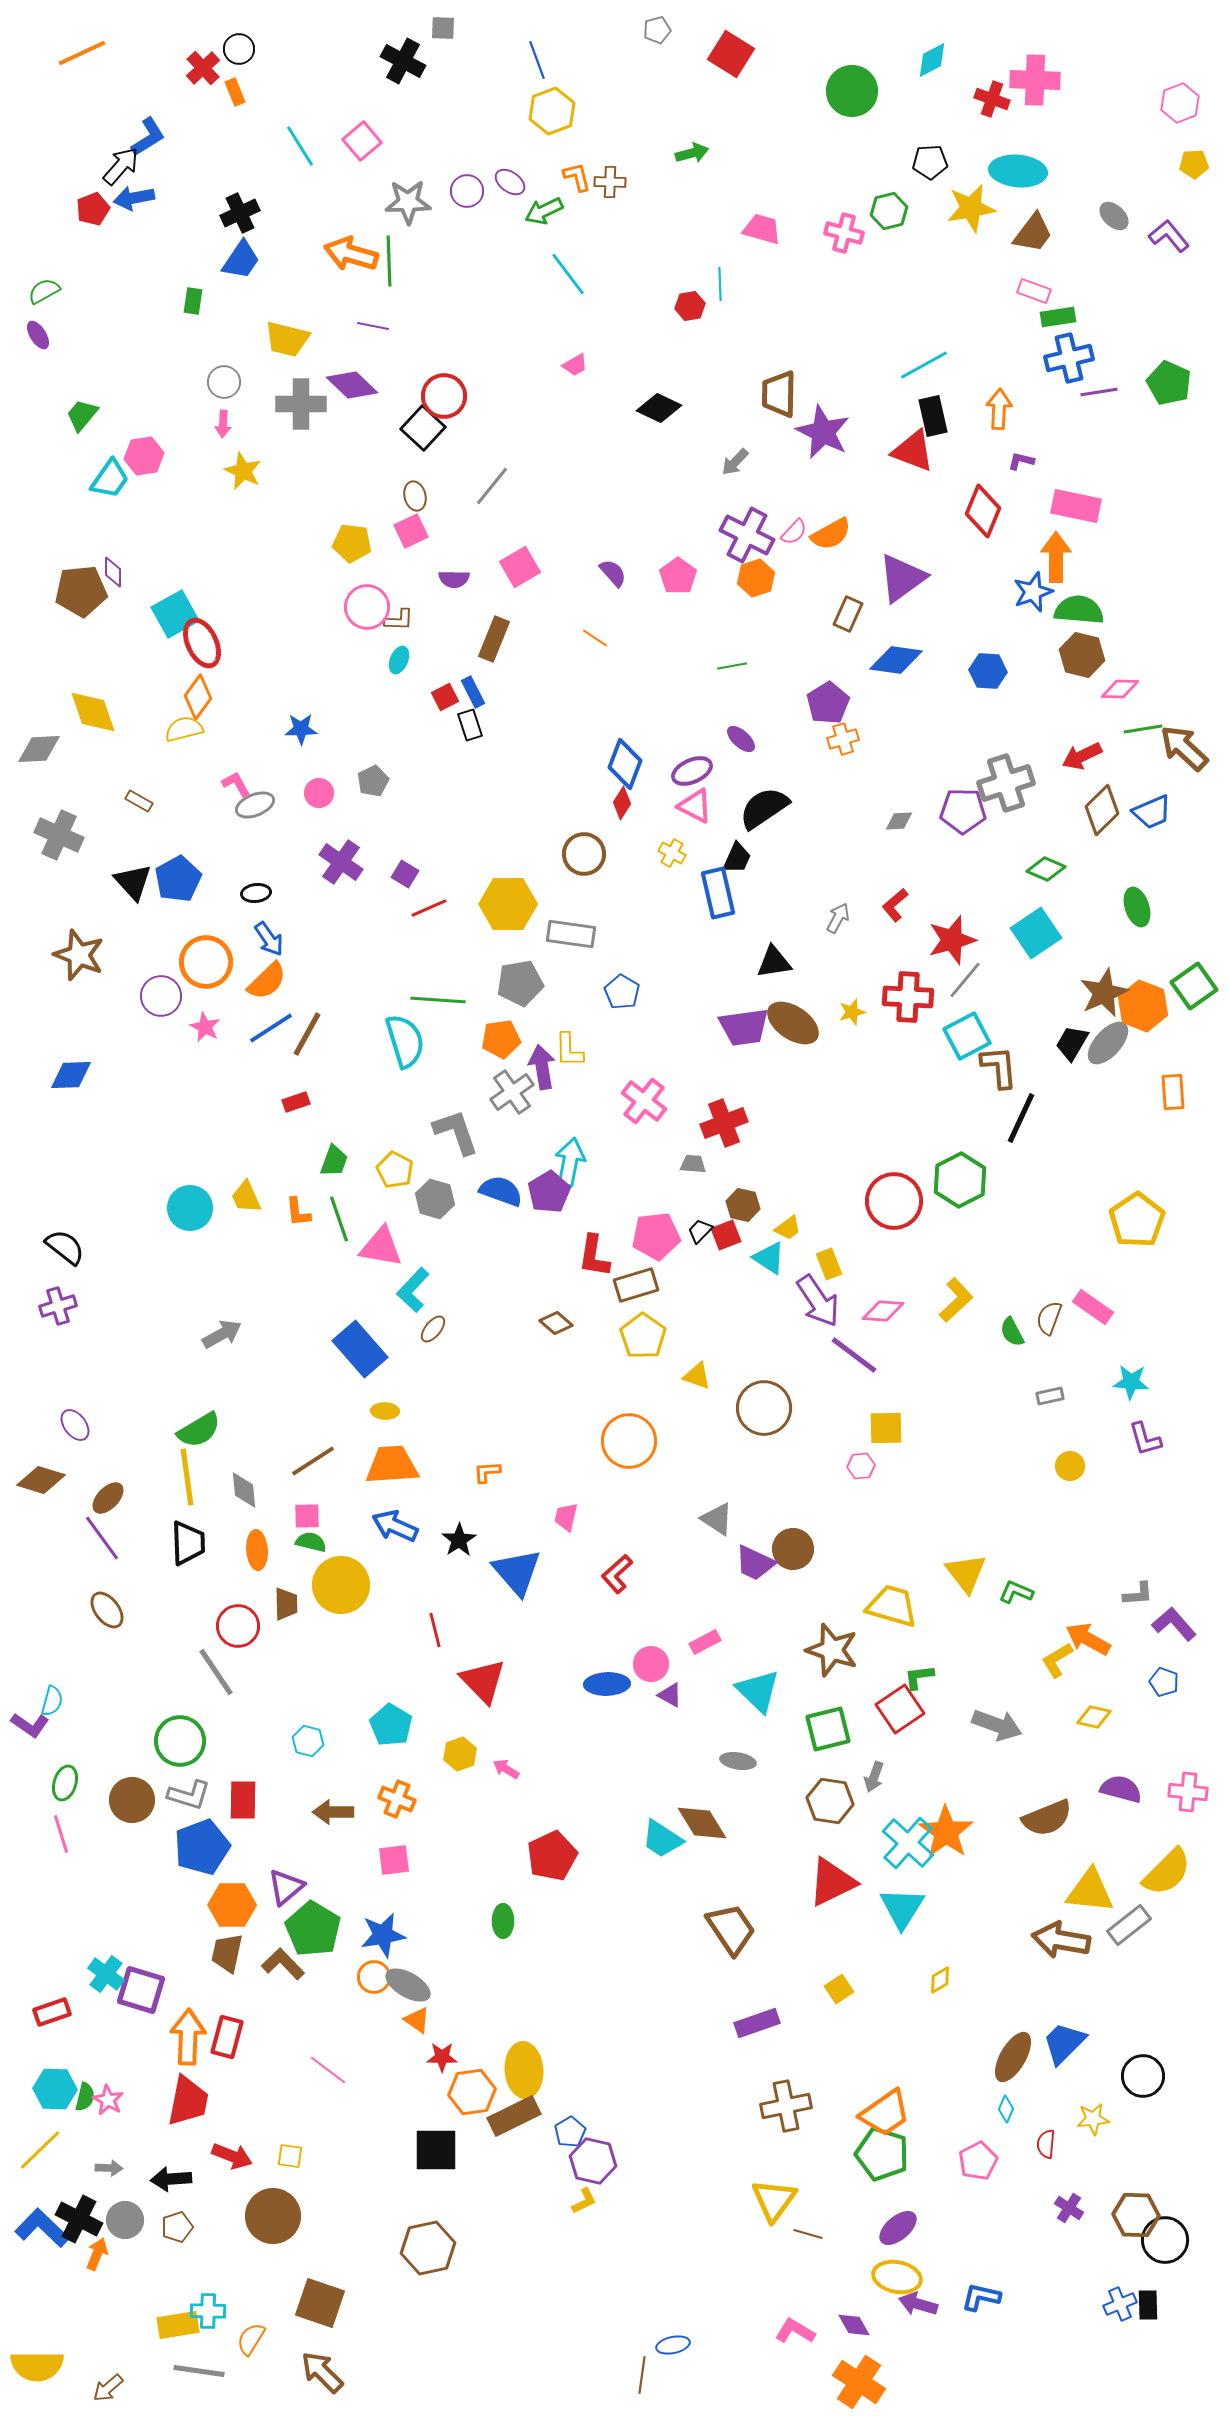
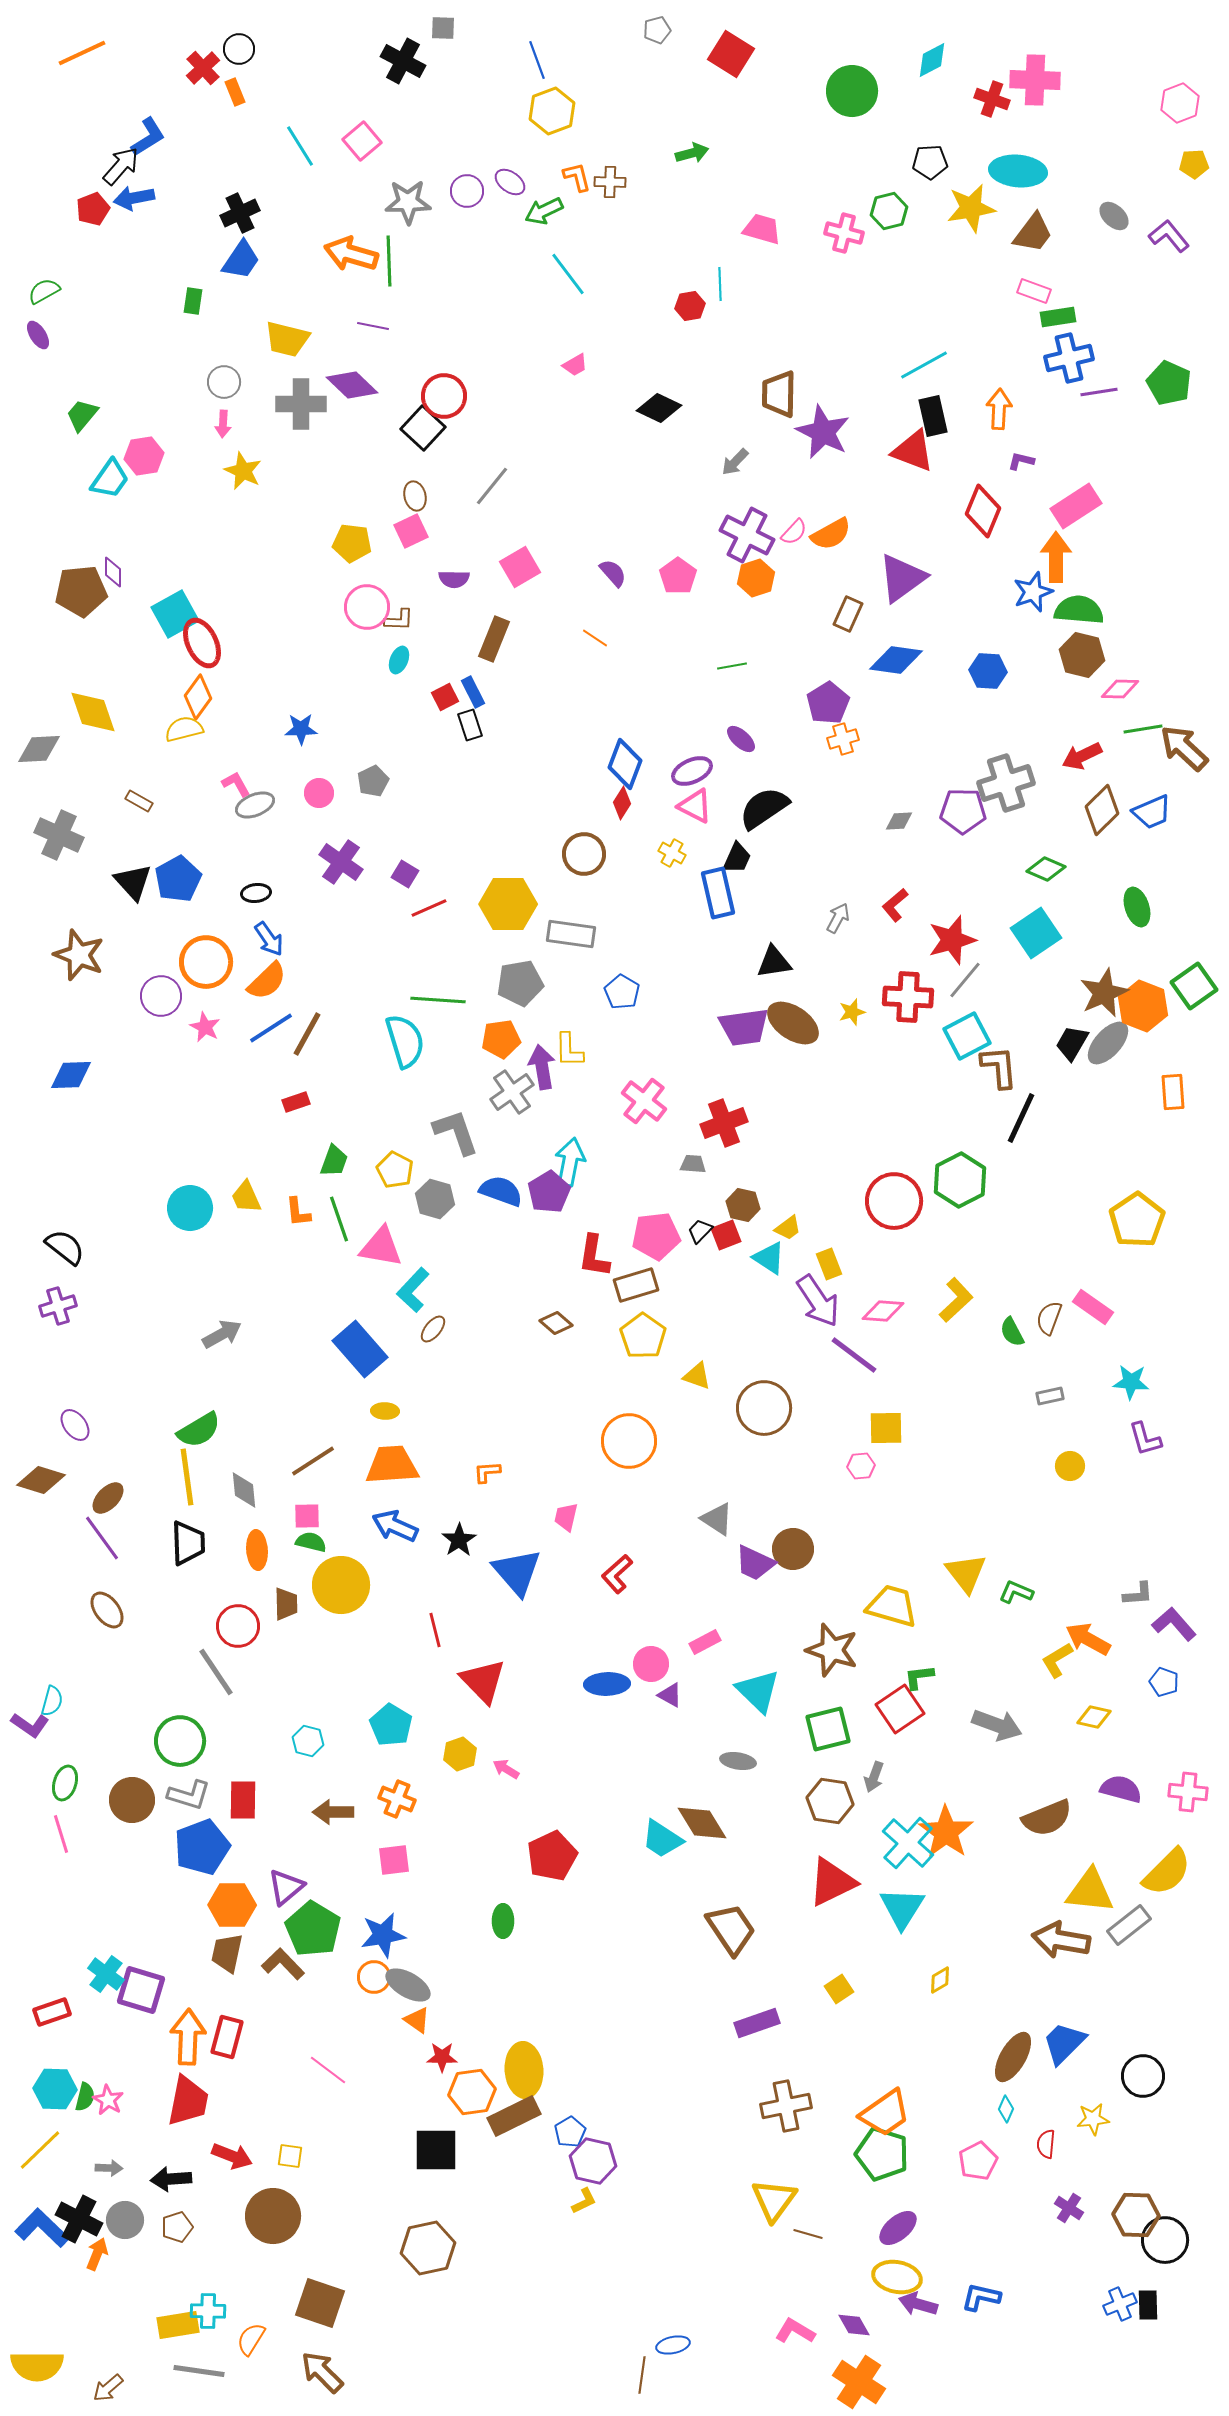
pink rectangle at (1076, 506): rotated 45 degrees counterclockwise
